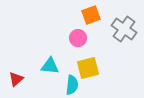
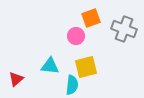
orange square: moved 3 px down
gray cross: rotated 15 degrees counterclockwise
pink circle: moved 2 px left, 2 px up
yellow square: moved 2 px left, 1 px up
